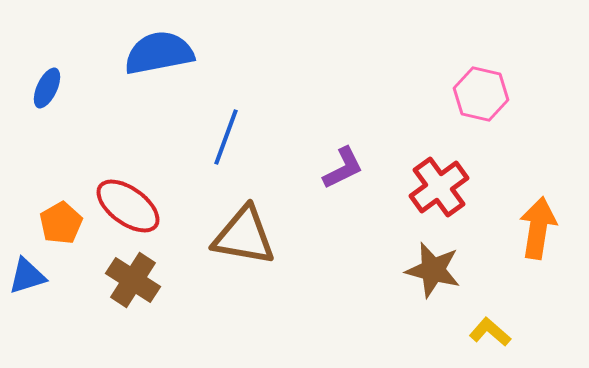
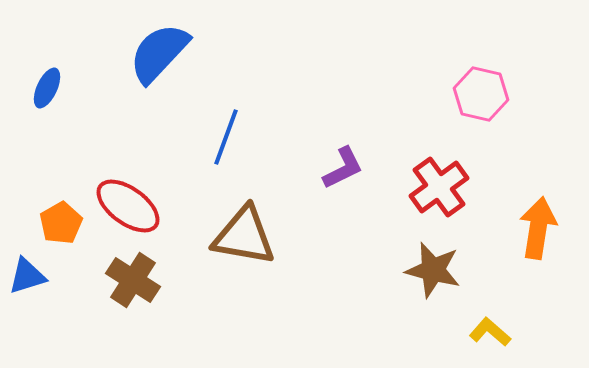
blue semicircle: rotated 36 degrees counterclockwise
